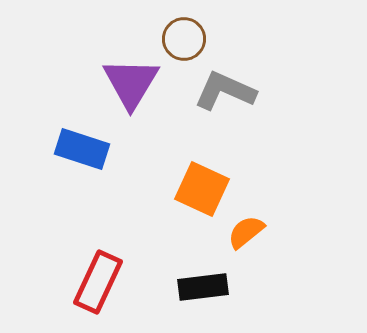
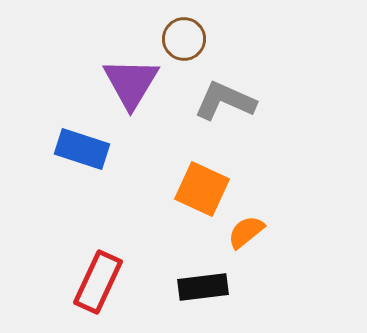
gray L-shape: moved 10 px down
